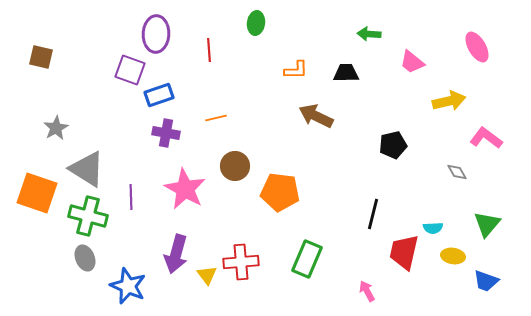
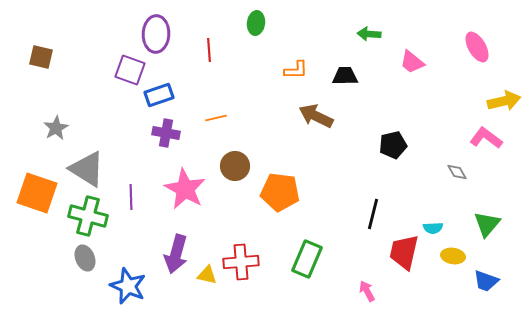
black trapezoid: moved 1 px left, 3 px down
yellow arrow: moved 55 px right
yellow triangle: rotated 40 degrees counterclockwise
